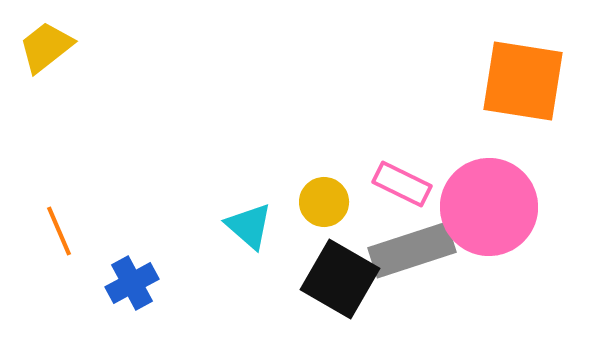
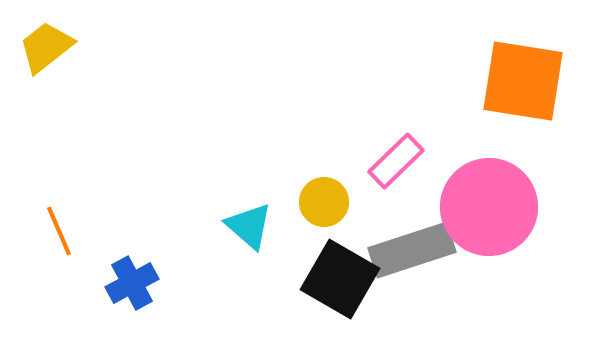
pink rectangle: moved 6 px left, 23 px up; rotated 70 degrees counterclockwise
